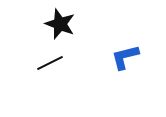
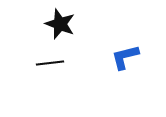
black line: rotated 20 degrees clockwise
